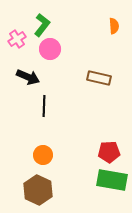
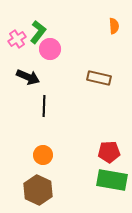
green L-shape: moved 4 px left, 7 px down
